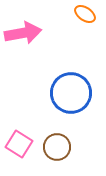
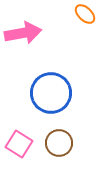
orange ellipse: rotated 10 degrees clockwise
blue circle: moved 20 px left
brown circle: moved 2 px right, 4 px up
